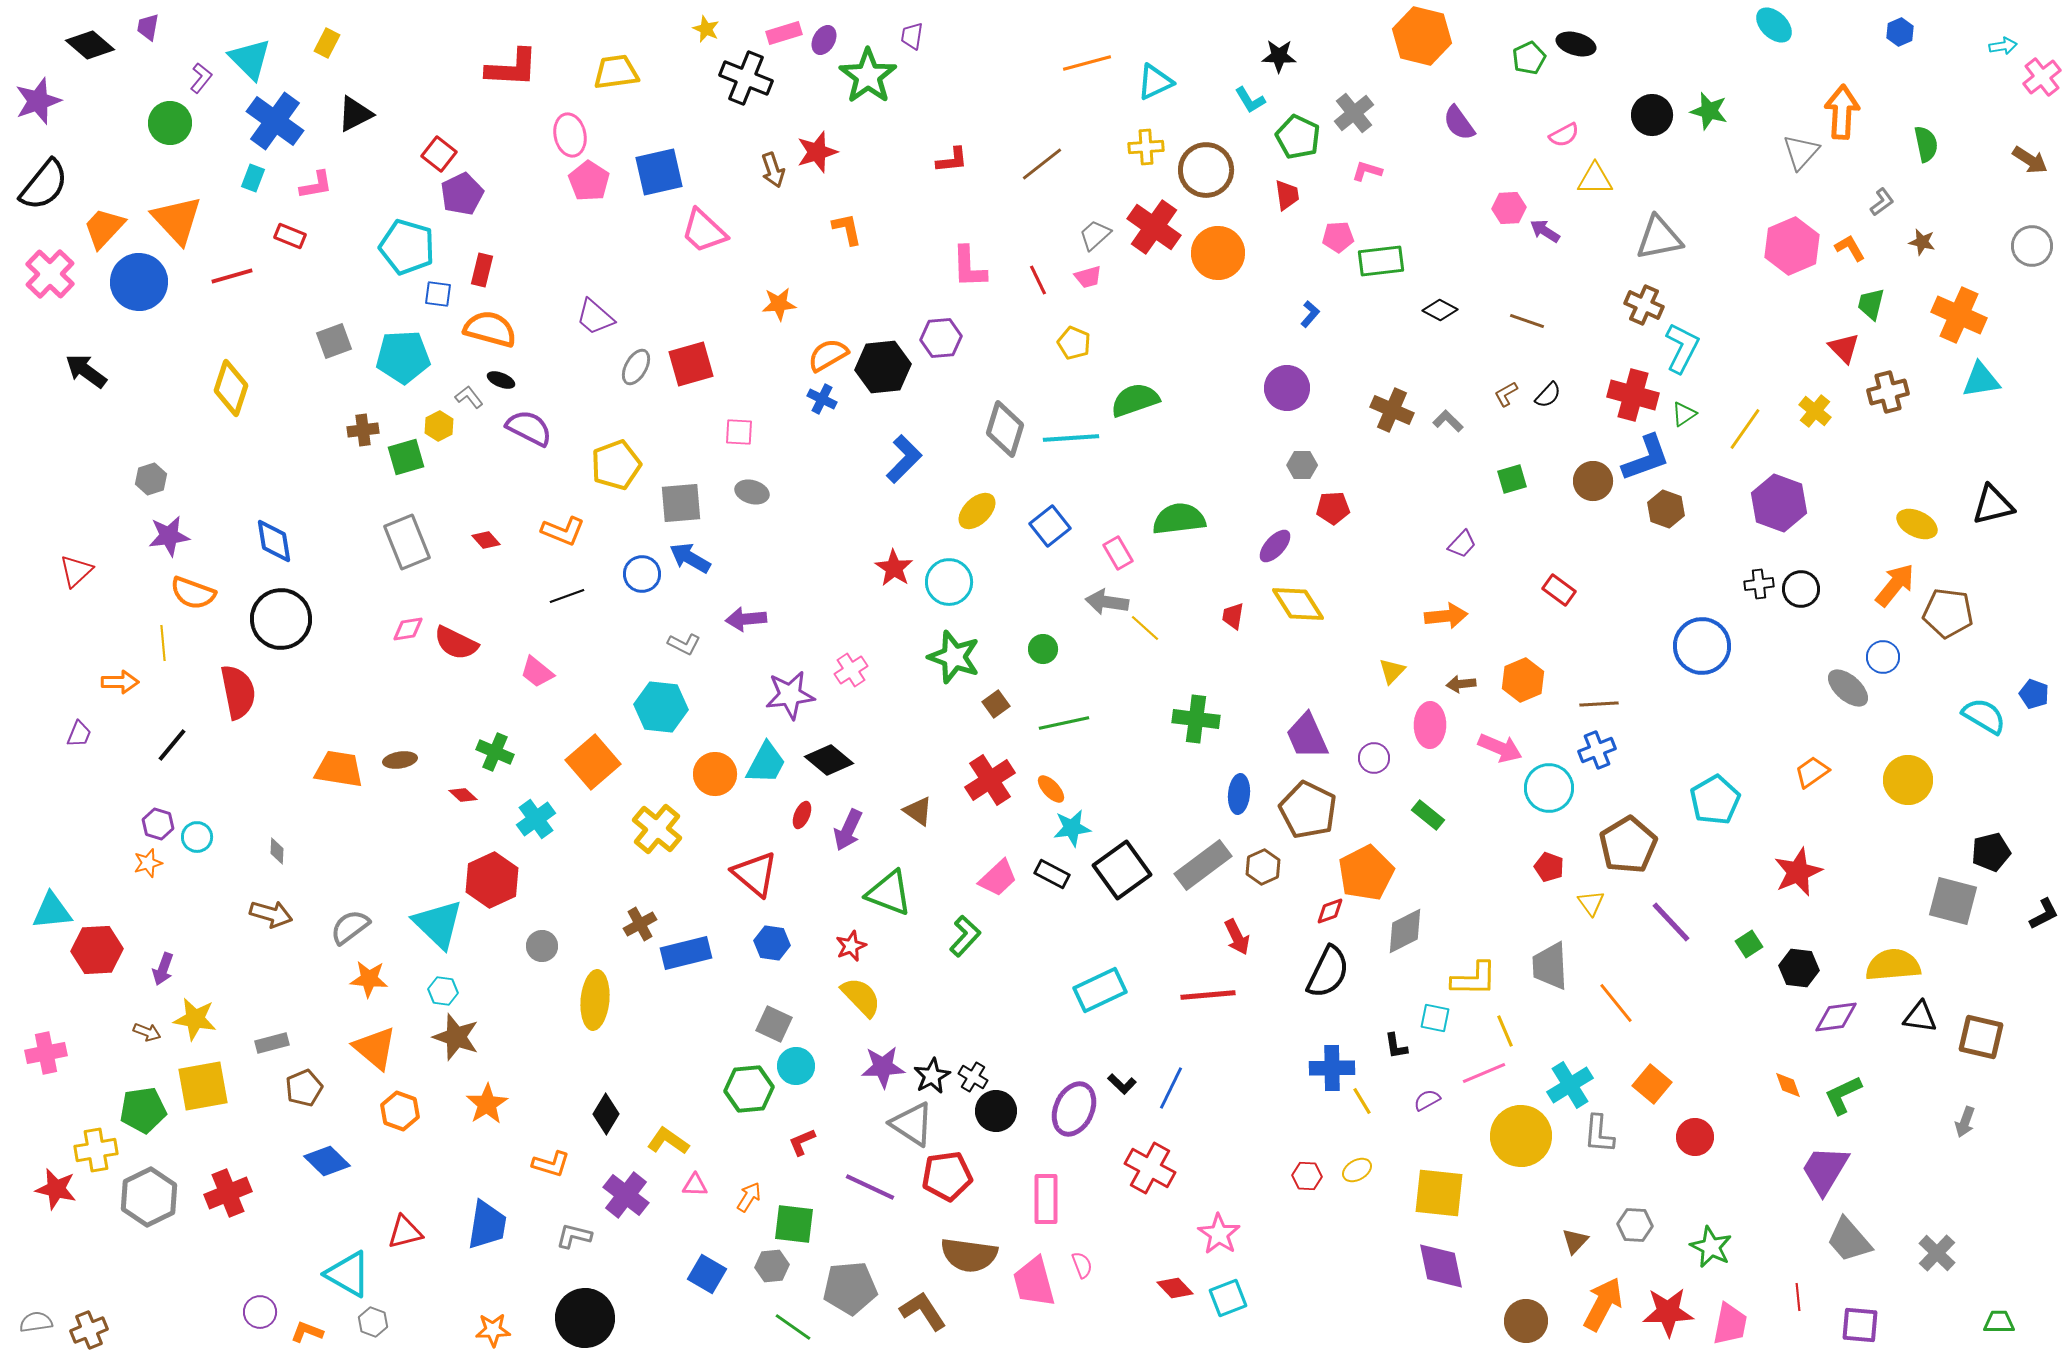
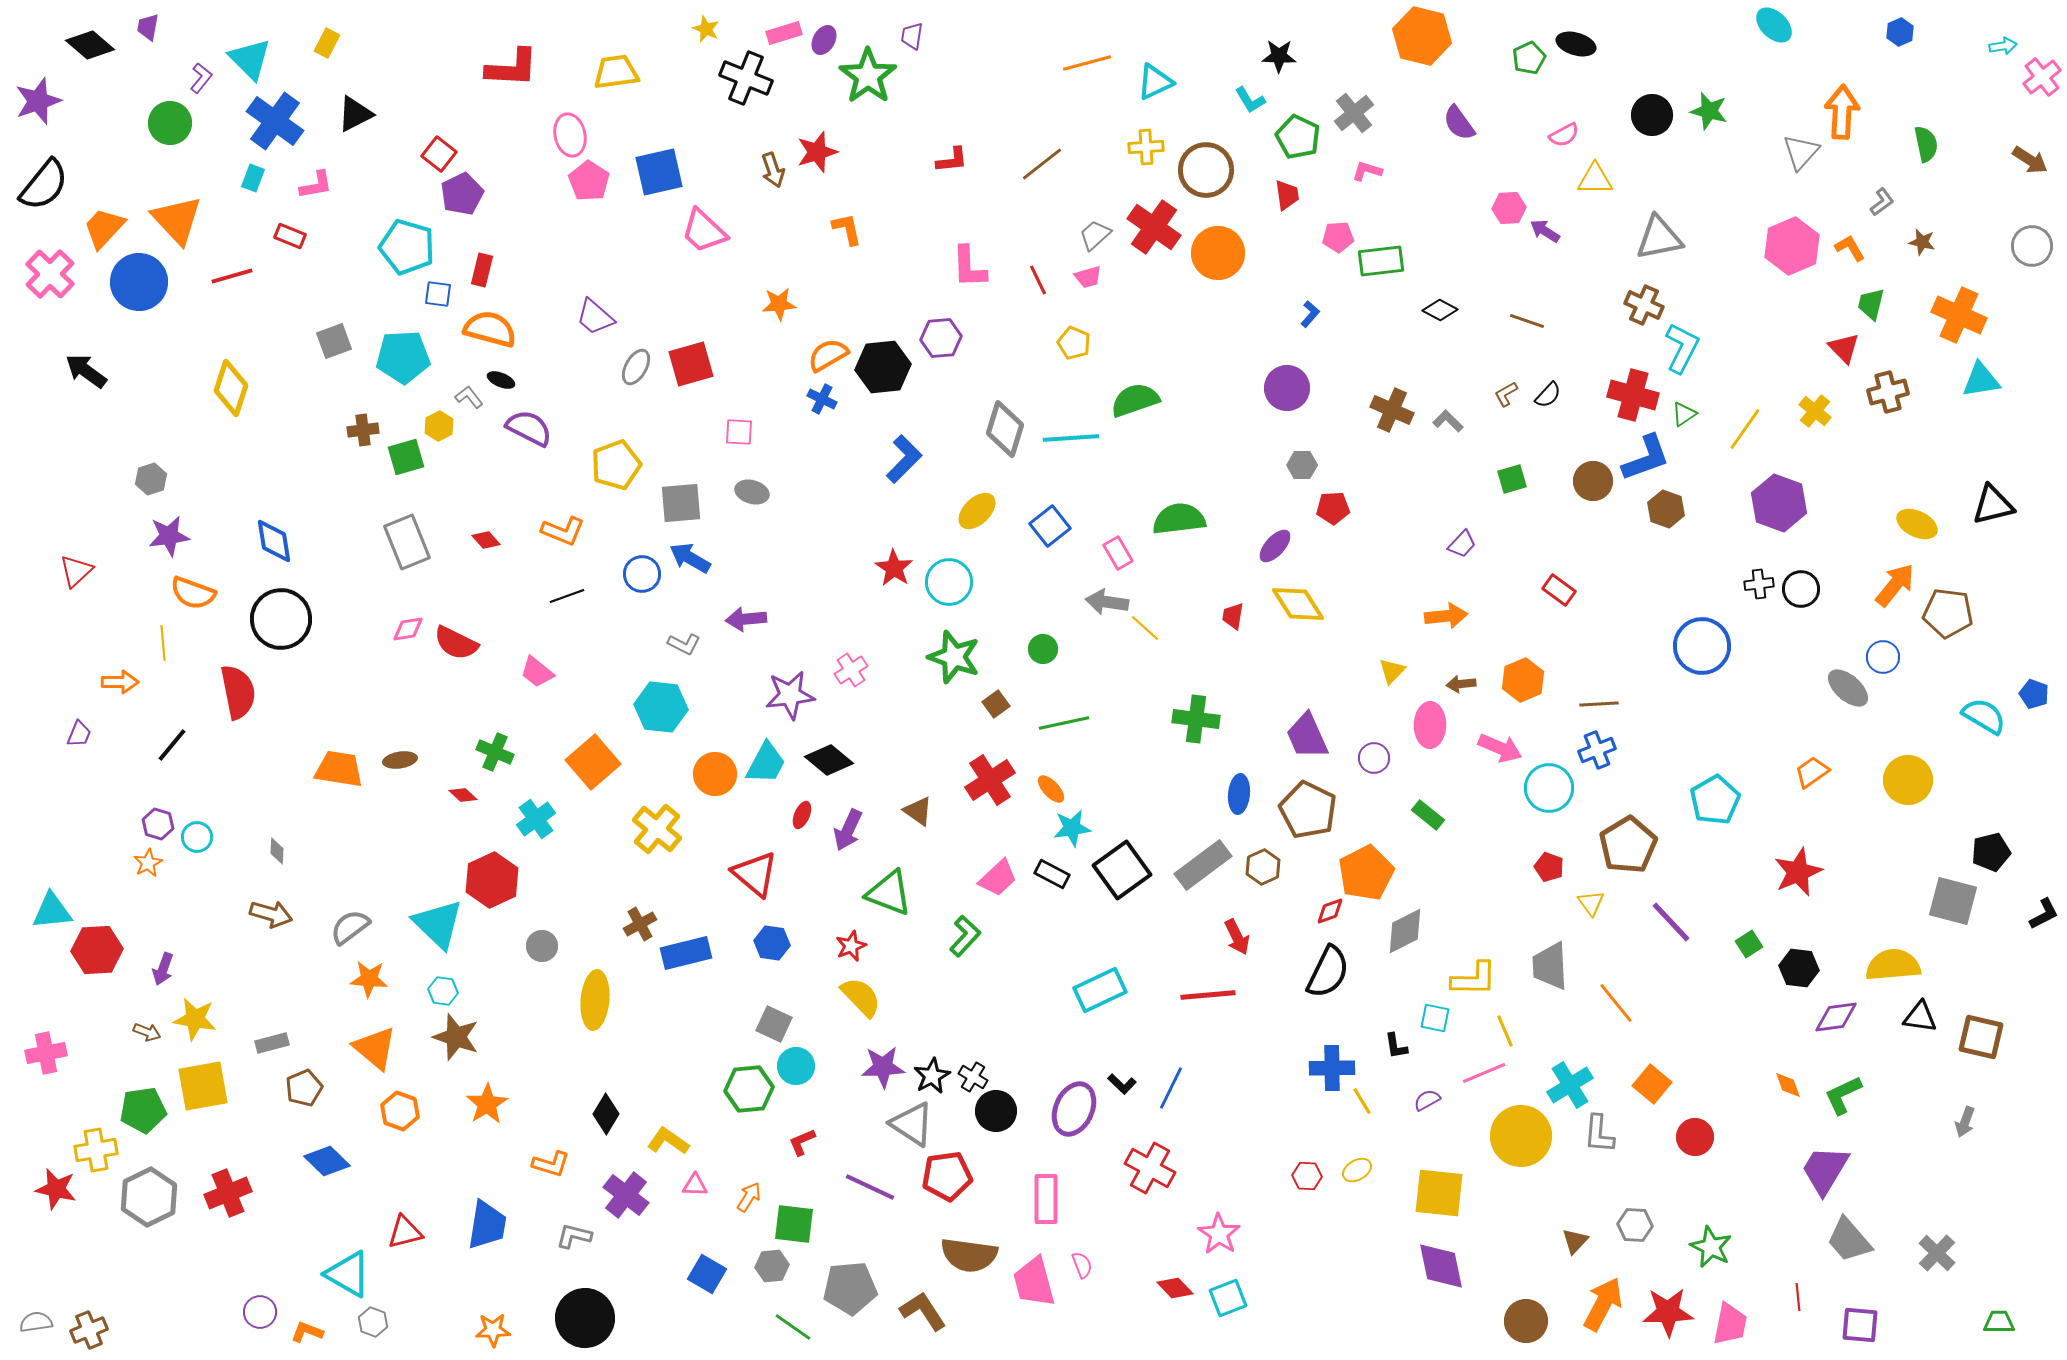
orange star at (148, 863): rotated 12 degrees counterclockwise
